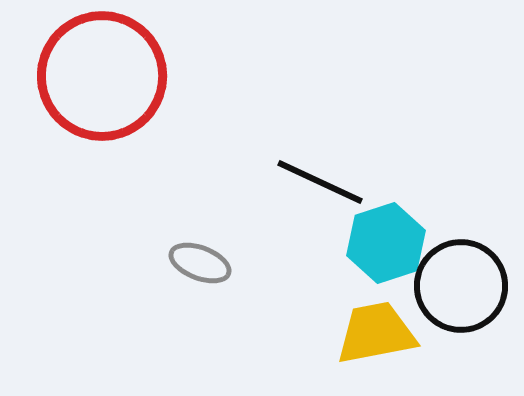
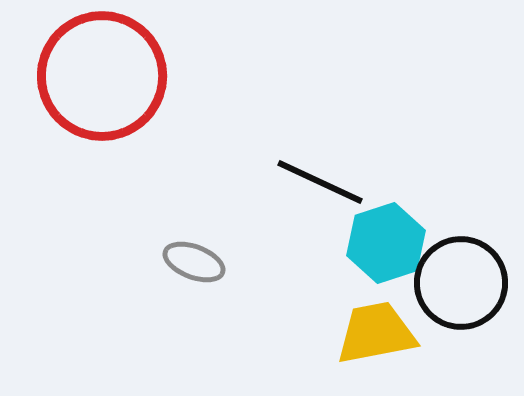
gray ellipse: moved 6 px left, 1 px up
black circle: moved 3 px up
